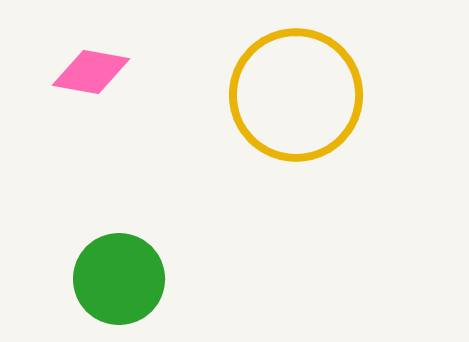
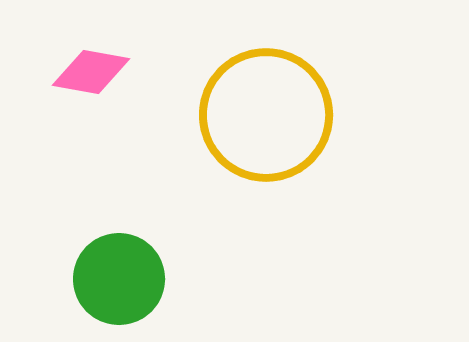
yellow circle: moved 30 px left, 20 px down
